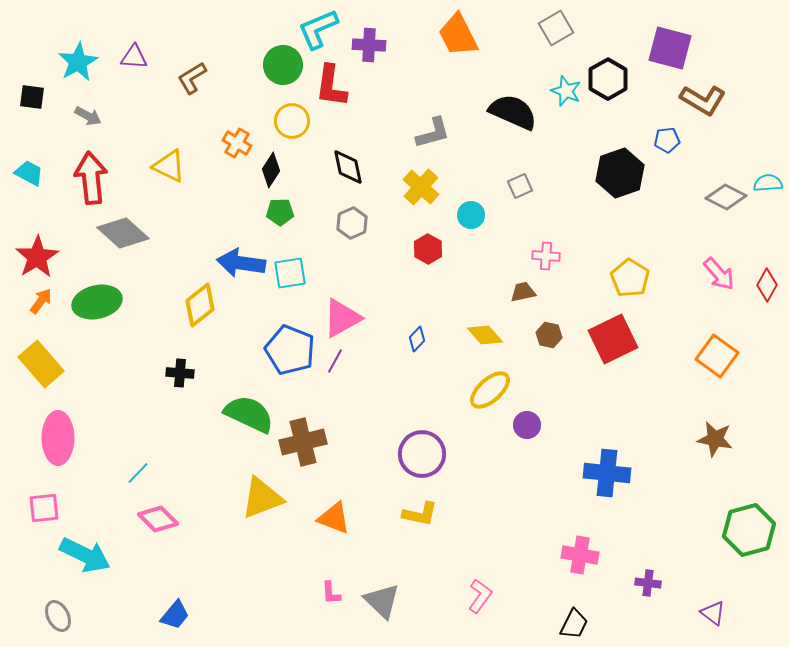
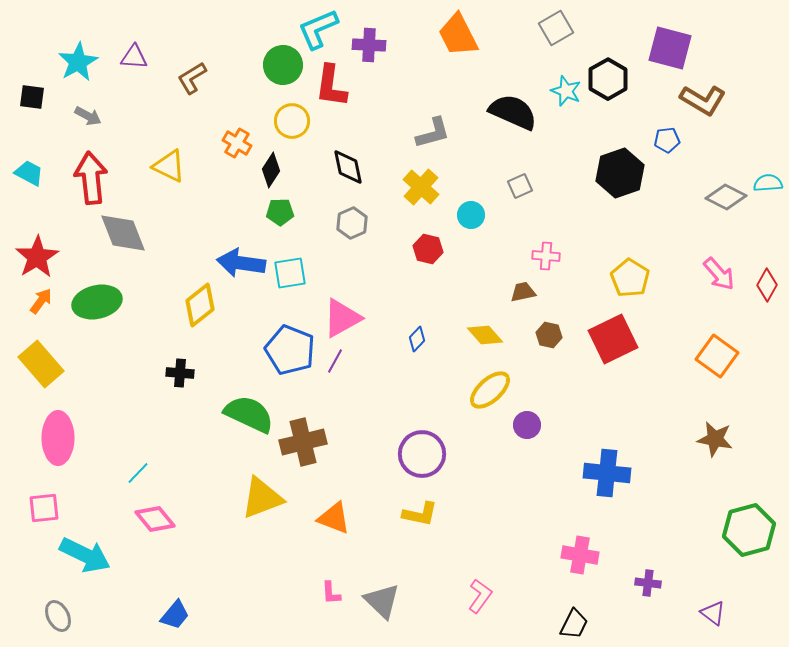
gray diamond at (123, 233): rotated 27 degrees clockwise
red hexagon at (428, 249): rotated 16 degrees counterclockwise
pink diamond at (158, 519): moved 3 px left; rotated 6 degrees clockwise
